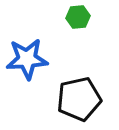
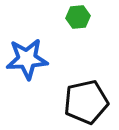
black pentagon: moved 7 px right, 3 px down
